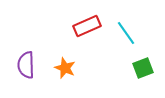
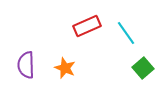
green square: rotated 20 degrees counterclockwise
